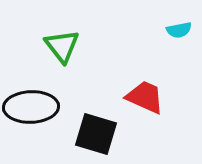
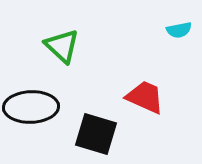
green triangle: rotated 9 degrees counterclockwise
